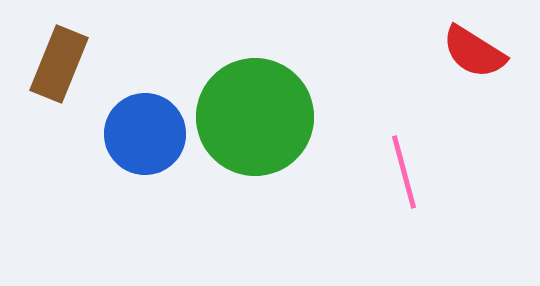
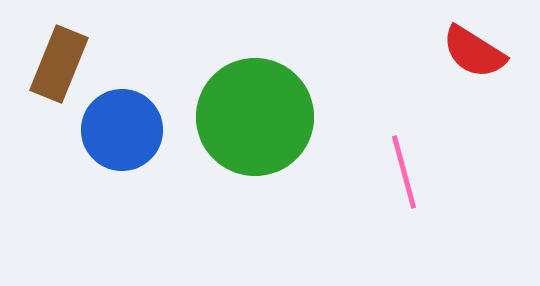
blue circle: moved 23 px left, 4 px up
